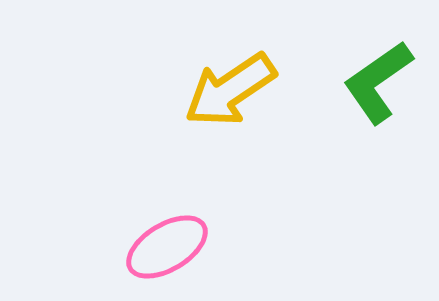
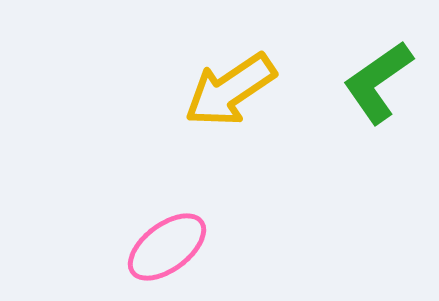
pink ellipse: rotated 6 degrees counterclockwise
